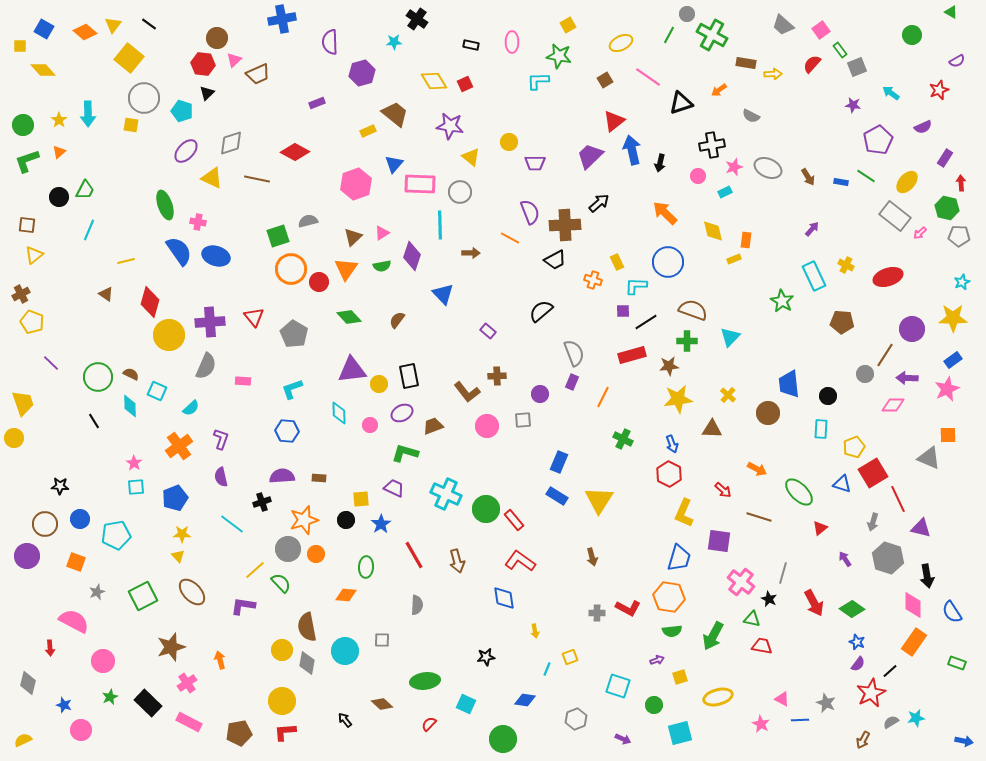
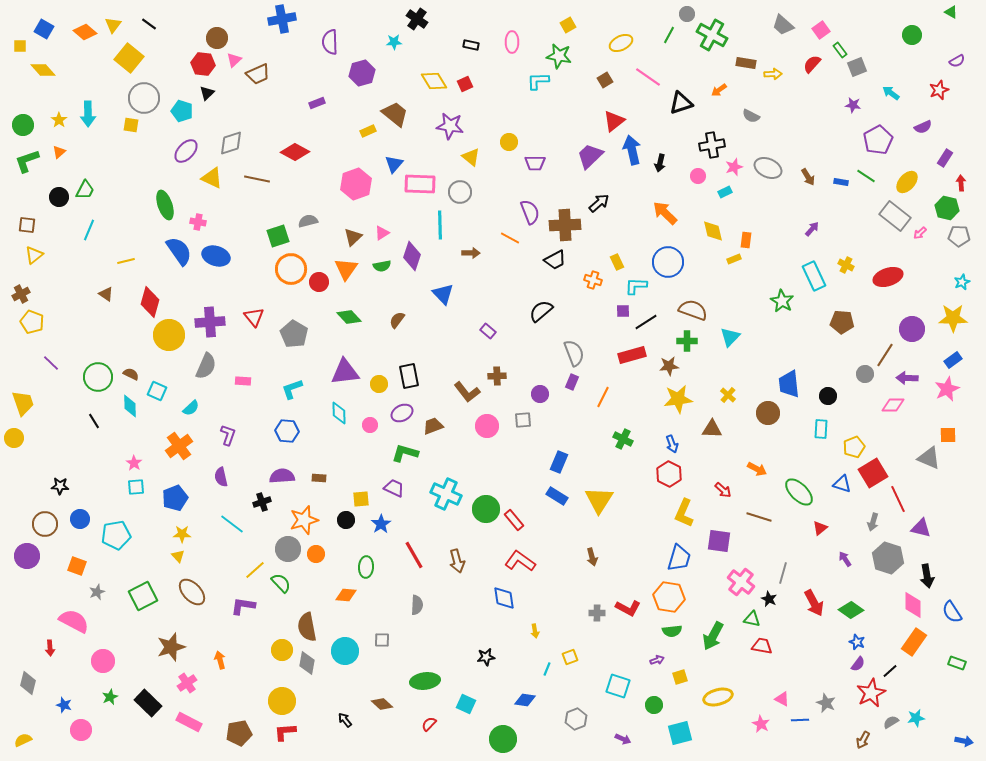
purple triangle at (352, 370): moved 7 px left, 2 px down
purple L-shape at (221, 439): moved 7 px right, 4 px up
orange square at (76, 562): moved 1 px right, 4 px down
green diamond at (852, 609): moved 1 px left, 1 px down
